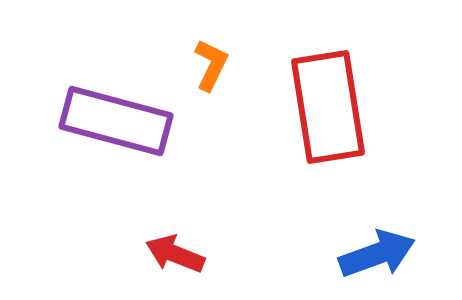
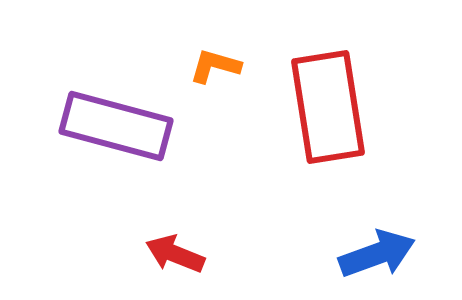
orange L-shape: moved 4 px right, 1 px down; rotated 100 degrees counterclockwise
purple rectangle: moved 5 px down
